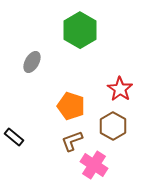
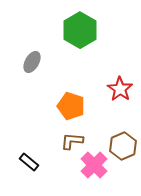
brown hexagon: moved 10 px right, 20 px down; rotated 8 degrees clockwise
black rectangle: moved 15 px right, 25 px down
brown L-shape: rotated 25 degrees clockwise
pink cross: rotated 12 degrees clockwise
